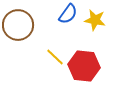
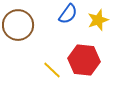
yellow star: moved 3 px right; rotated 30 degrees counterclockwise
yellow line: moved 3 px left, 13 px down
red hexagon: moved 6 px up
